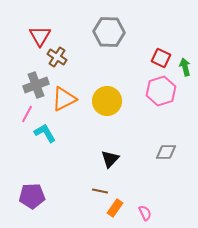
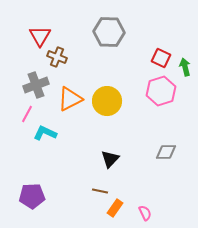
brown cross: rotated 12 degrees counterclockwise
orange triangle: moved 6 px right
cyan L-shape: rotated 35 degrees counterclockwise
